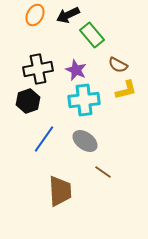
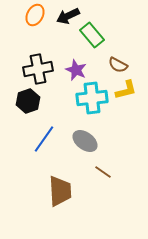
black arrow: moved 1 px down
cyan cross: moved 8 px right, 2 px up
